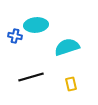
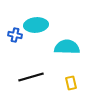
blue cross: moved 1 px up
cyan semicircle: rotated 20 degrees clockwise
yellow rectangle: moved 1 px up
